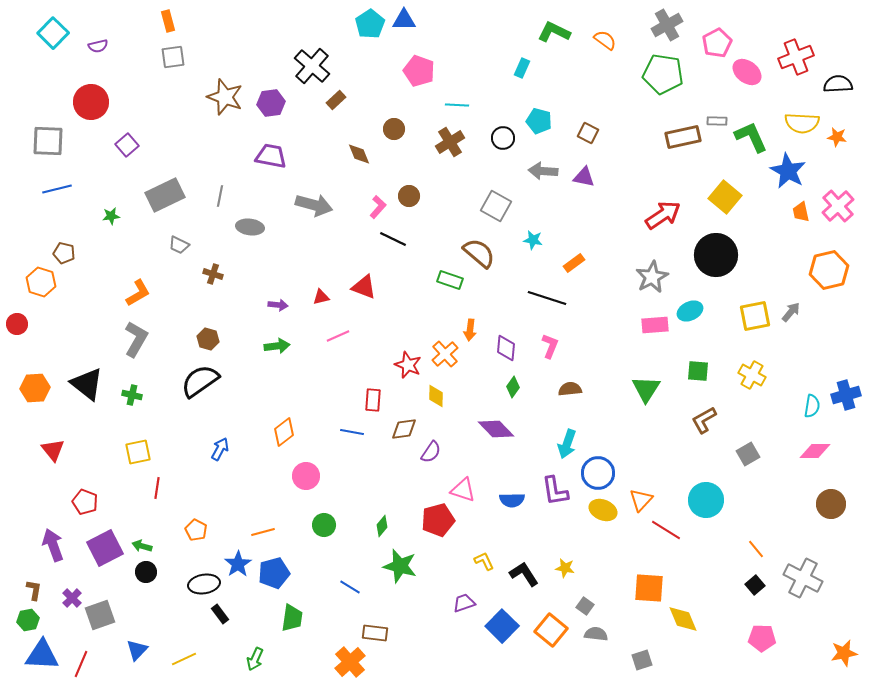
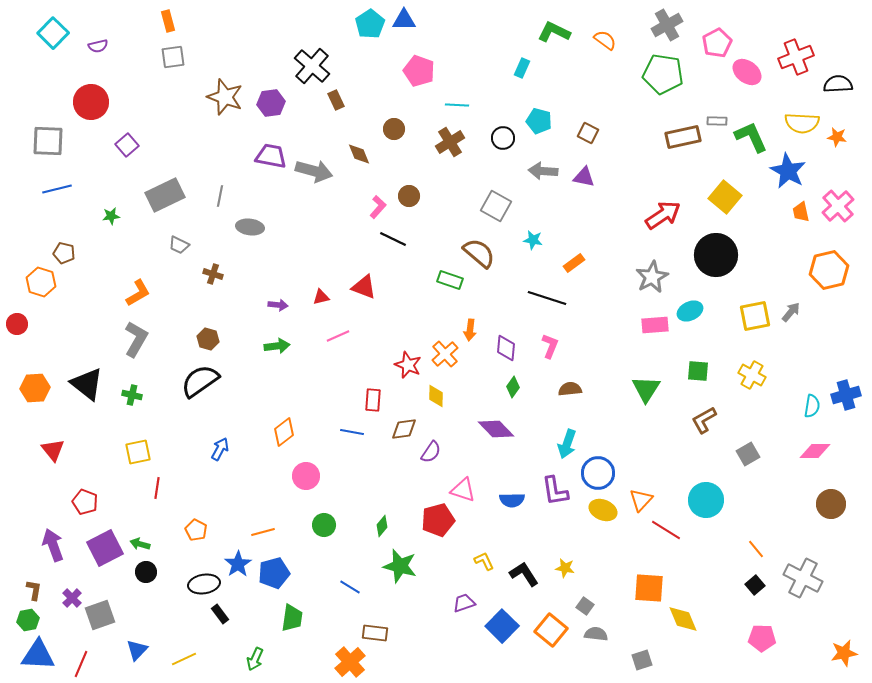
brown rectangle at (336, 100): rotated 72 degrees counterclockwise
gray arrow at (314, 205): moved 34 px up
green arrow at (142, 546): moved 2 px left, 2 px up
blue triangle at (42, 655): moved 4 px left
